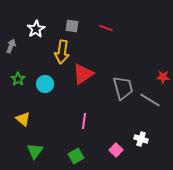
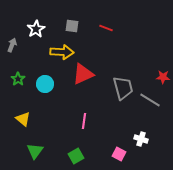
gray arrow: moved 1 px right, 1 px up
yellow arrow: rotated 95 degrees counterclockwise
red triangle: rotated 10 degrees clockwise
pink square: moved 3 px right, 4 px down; rotated 16 degrees counterclockwise
